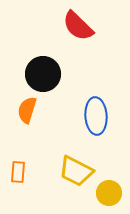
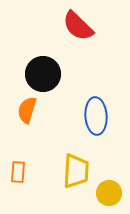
yellow trapezoid: rotated 114 degrees counterclockwise
